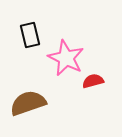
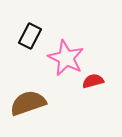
black rectangle: moved 1 px down; rotated 40 degrees clockwise
